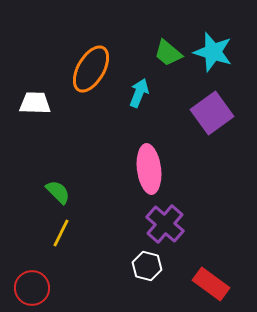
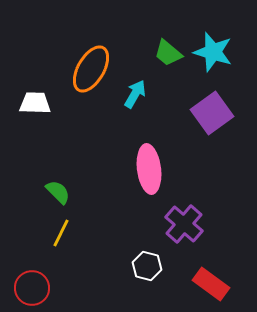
cyan arrow: moved 4 px left, 1 px down; rotated 8 degrees clockwise
purple cross: moved 19 px right
